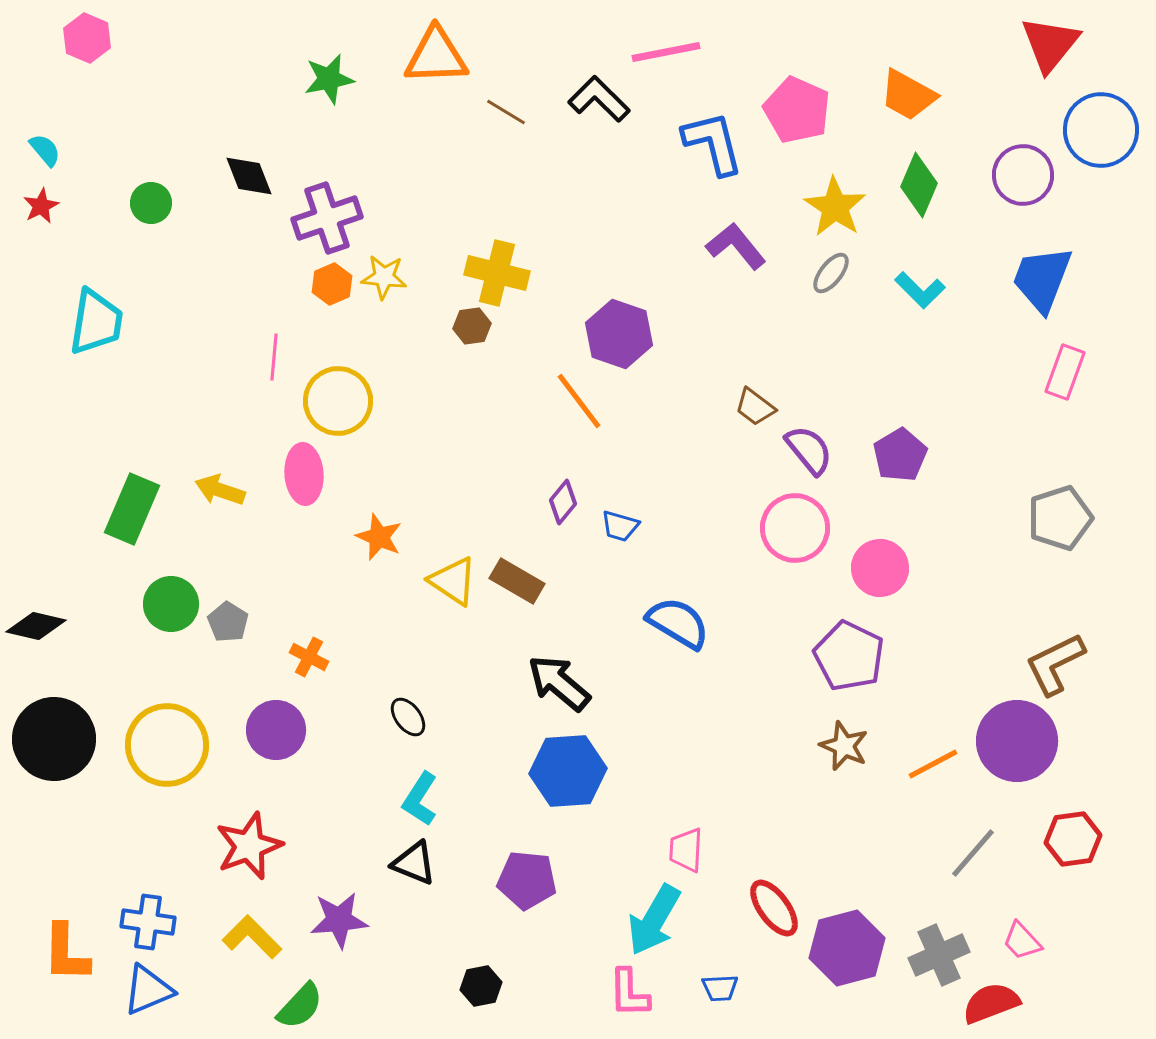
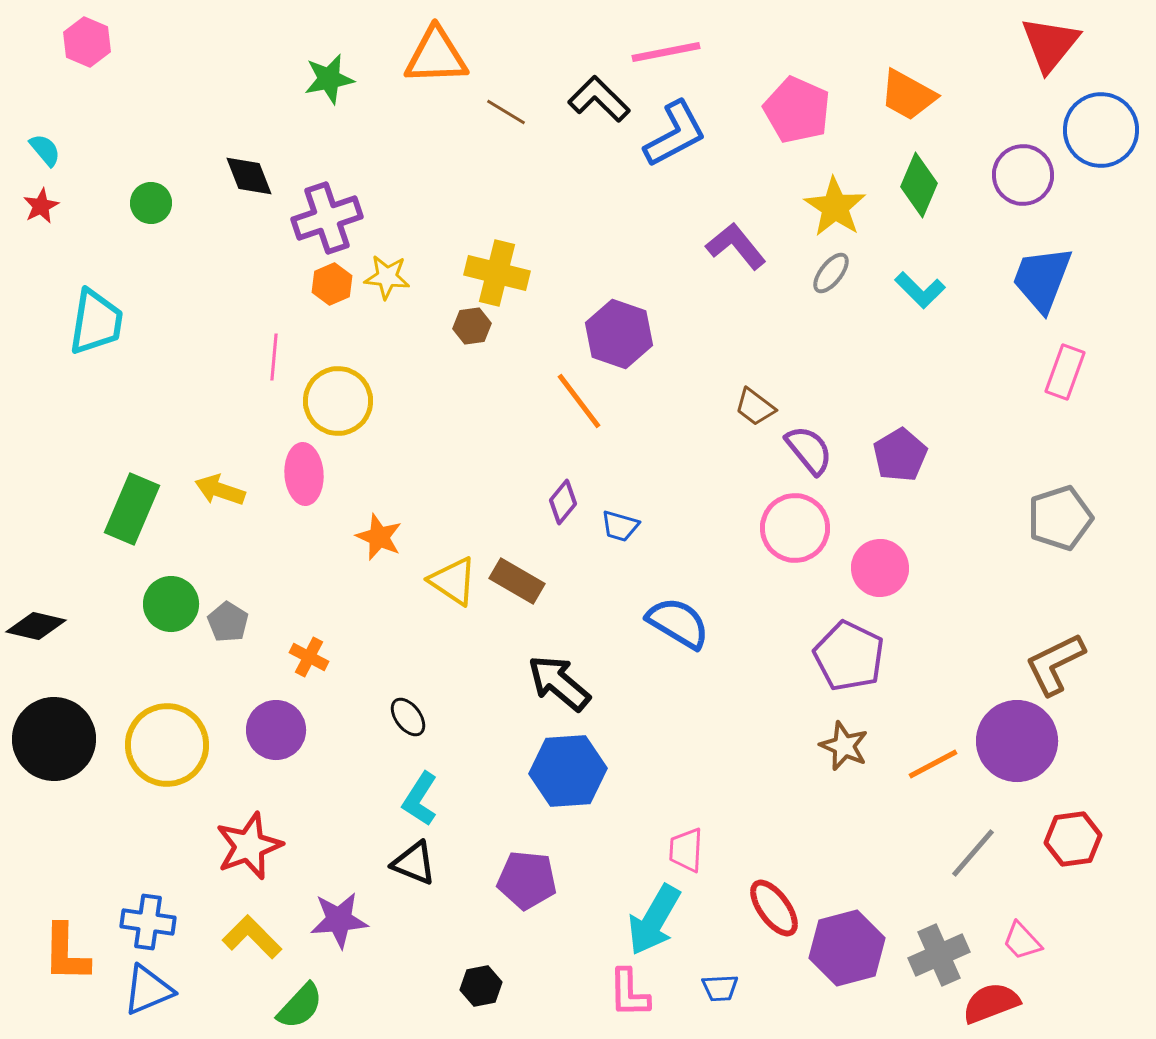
pink hexagon at (87, 38): moved 4 px down
blue L-shape at (713, 143): moved 38 px left, 9 px up; rotated 76 degrees clockwise
yellow star at (384, 277): moved 3 px right
